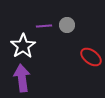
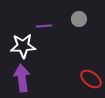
gray circle: moved 12 px right, 6 px up
white star: rotated 30 degrees clockwise
red ellipse: moved 22 px down
